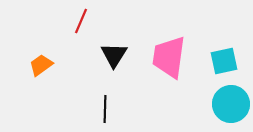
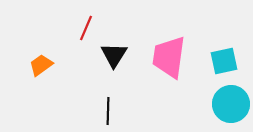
red line: moved 5 px right, 7 px down
black line: moved 3 px right, 2 px down
